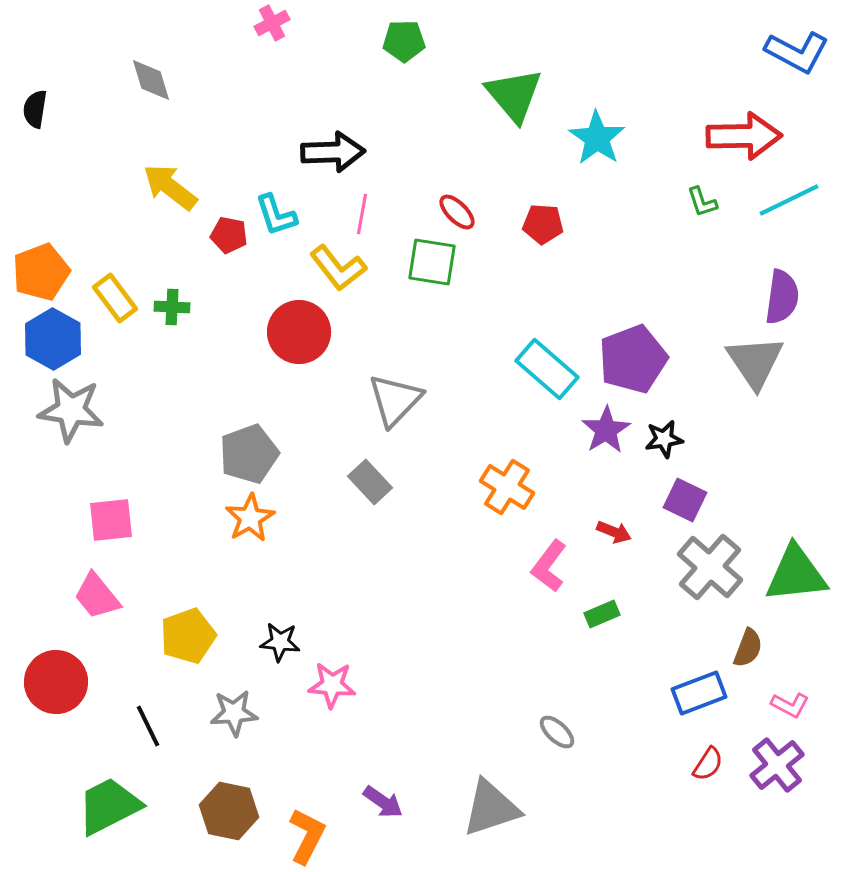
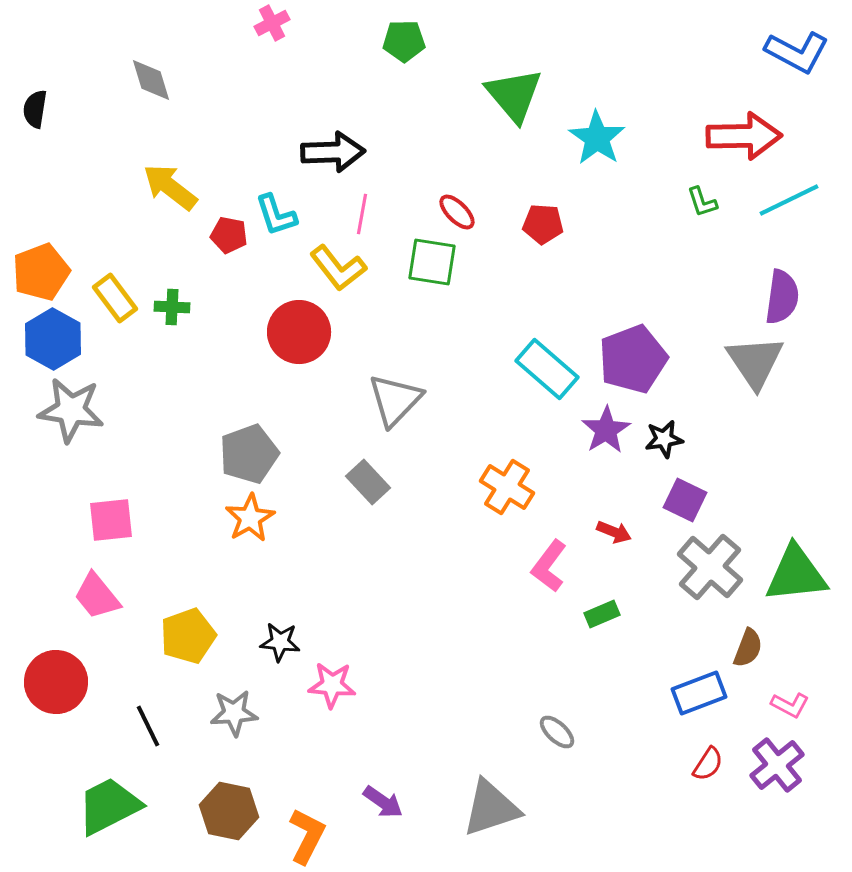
gray rectangle at (370, 482): moved 2 px left
